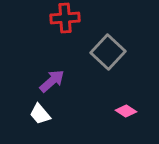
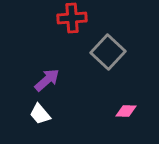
red cross: moved 7 px right
purple arrow: moved 5 px left, 1 px up
pink diamond: rotated 30 degrees counterclockwise
